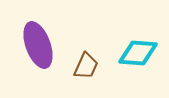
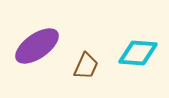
purple ellipse: moved 1 px left, 1 px down; rotated 75 degrees clockwise
